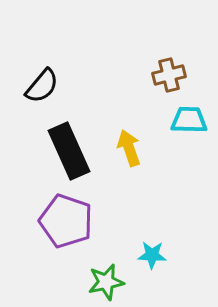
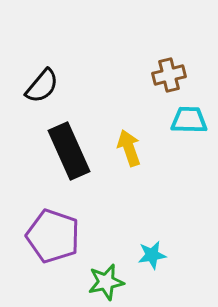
purple pentagon: moved 13 px left, 15 px down
cyan star: rotated 12 degrees counterclockwise
